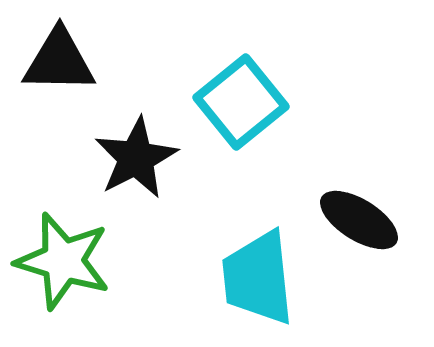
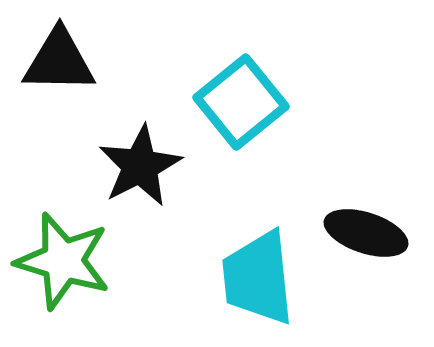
black star: moved 4 px right, 8 px down
black ellipse: moved 7 px right, 13 px down; rotated 14 degrees counterclockwise
